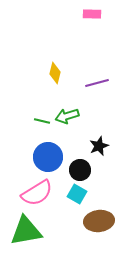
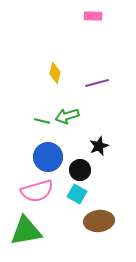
pink rectangle: moved 1 px right, 2 px down
pink semicircle: moved 2 px up; rotated 16 degrees clockwise
